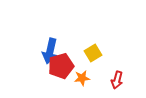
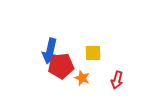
yellow square: rotated 30 degrees clockwise
red pentagon: rotated 10 degrees clockwise
orange star: rotated 28 degrees clockwise
